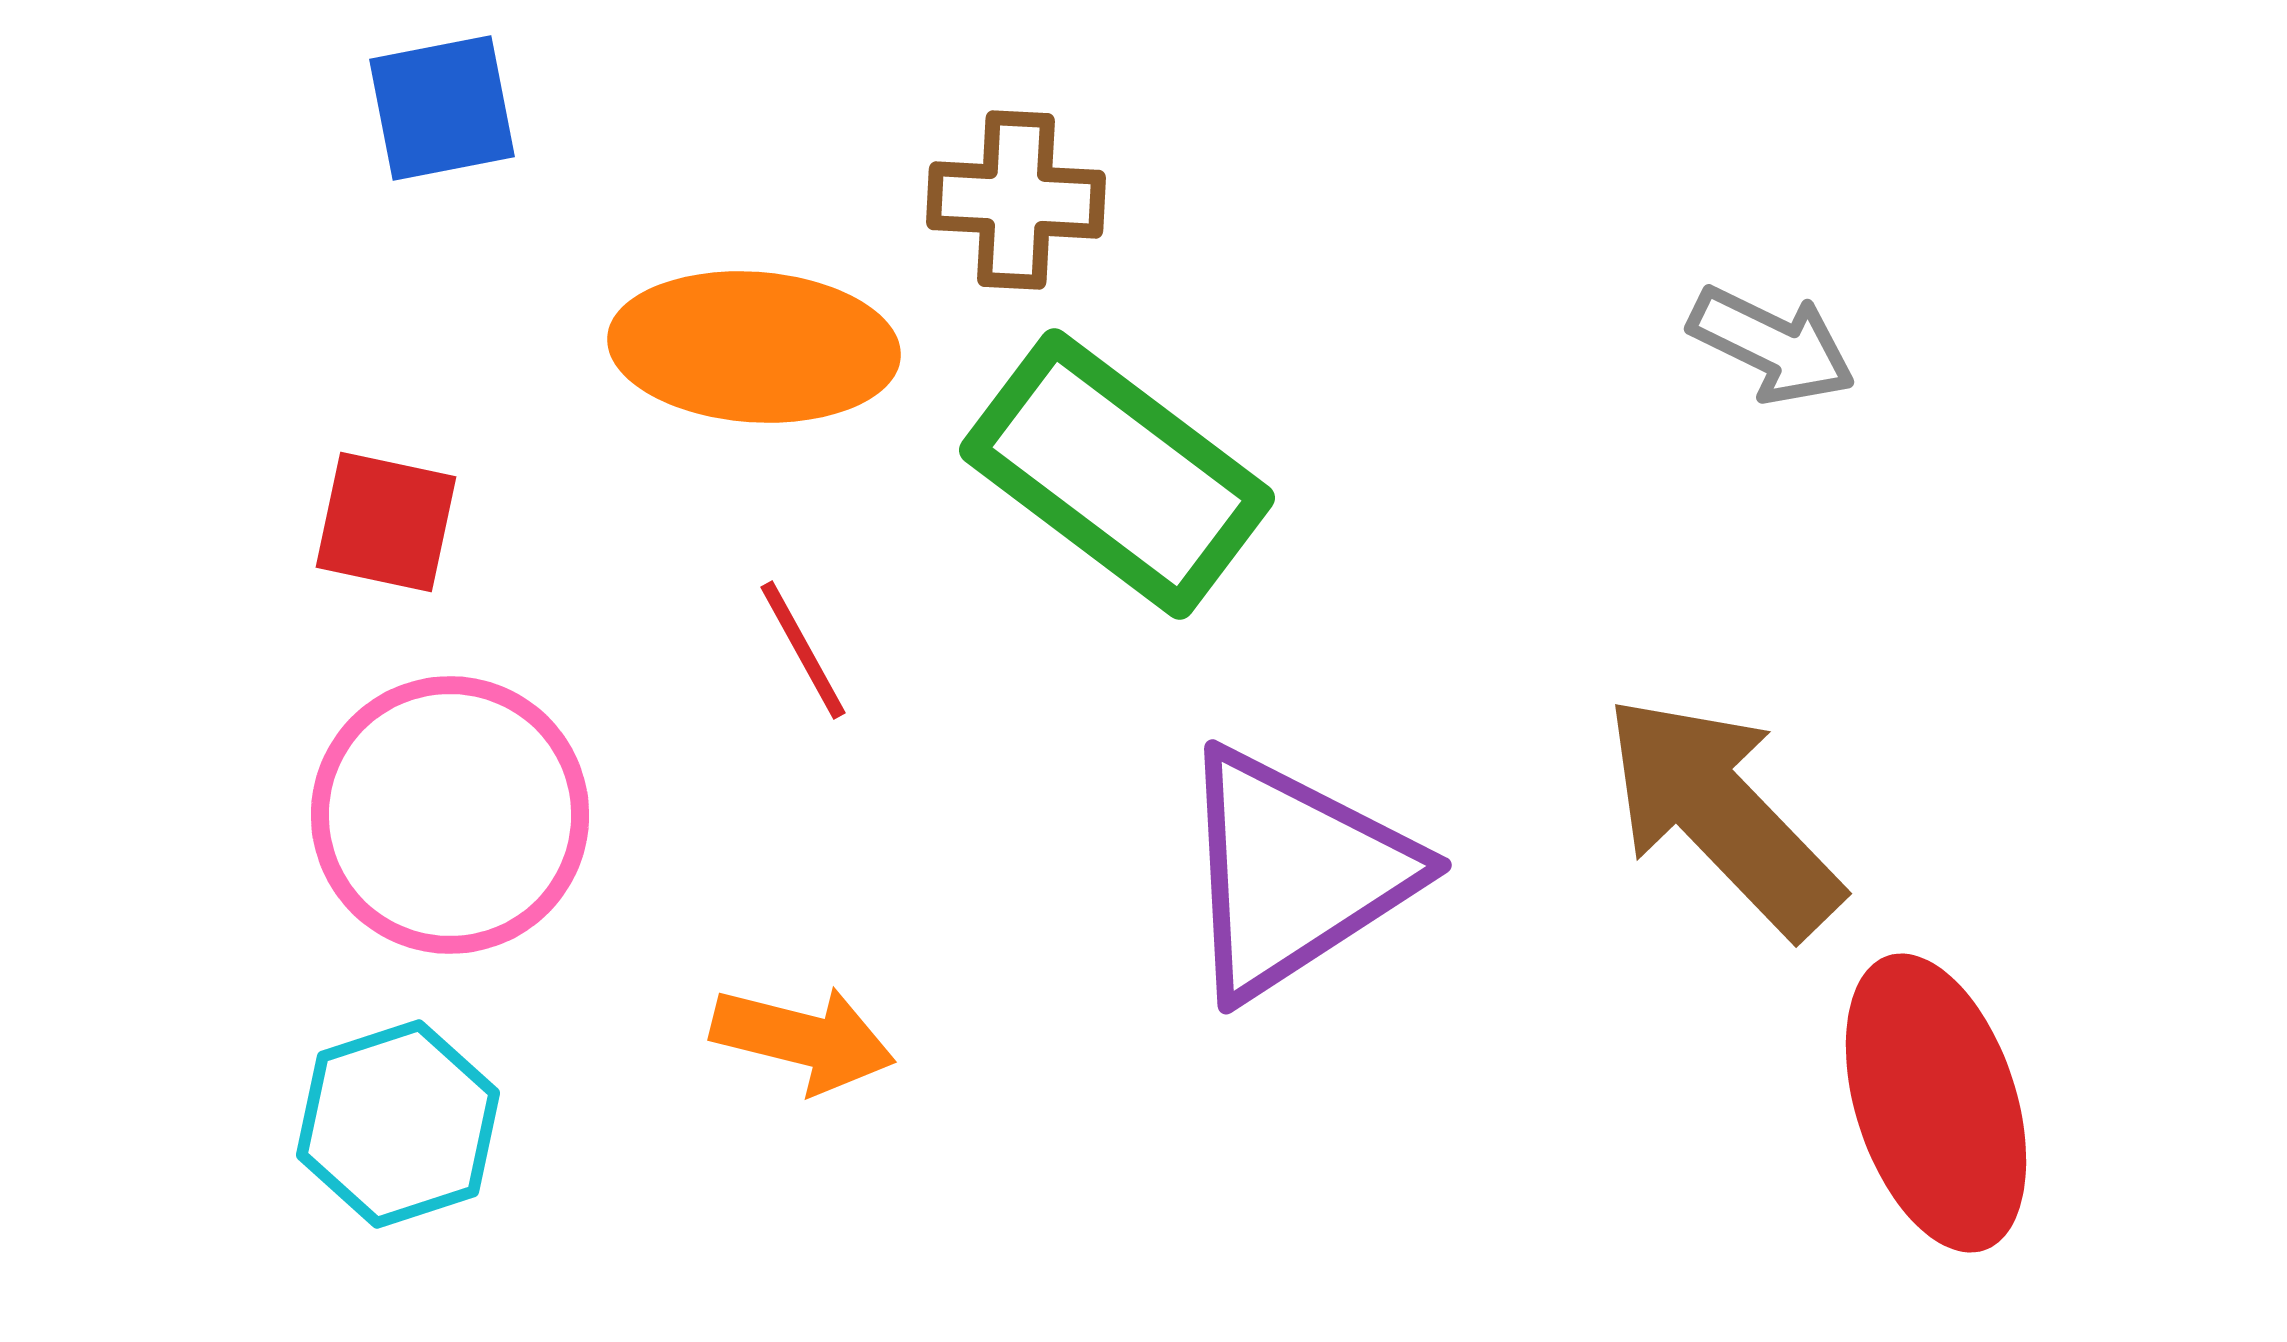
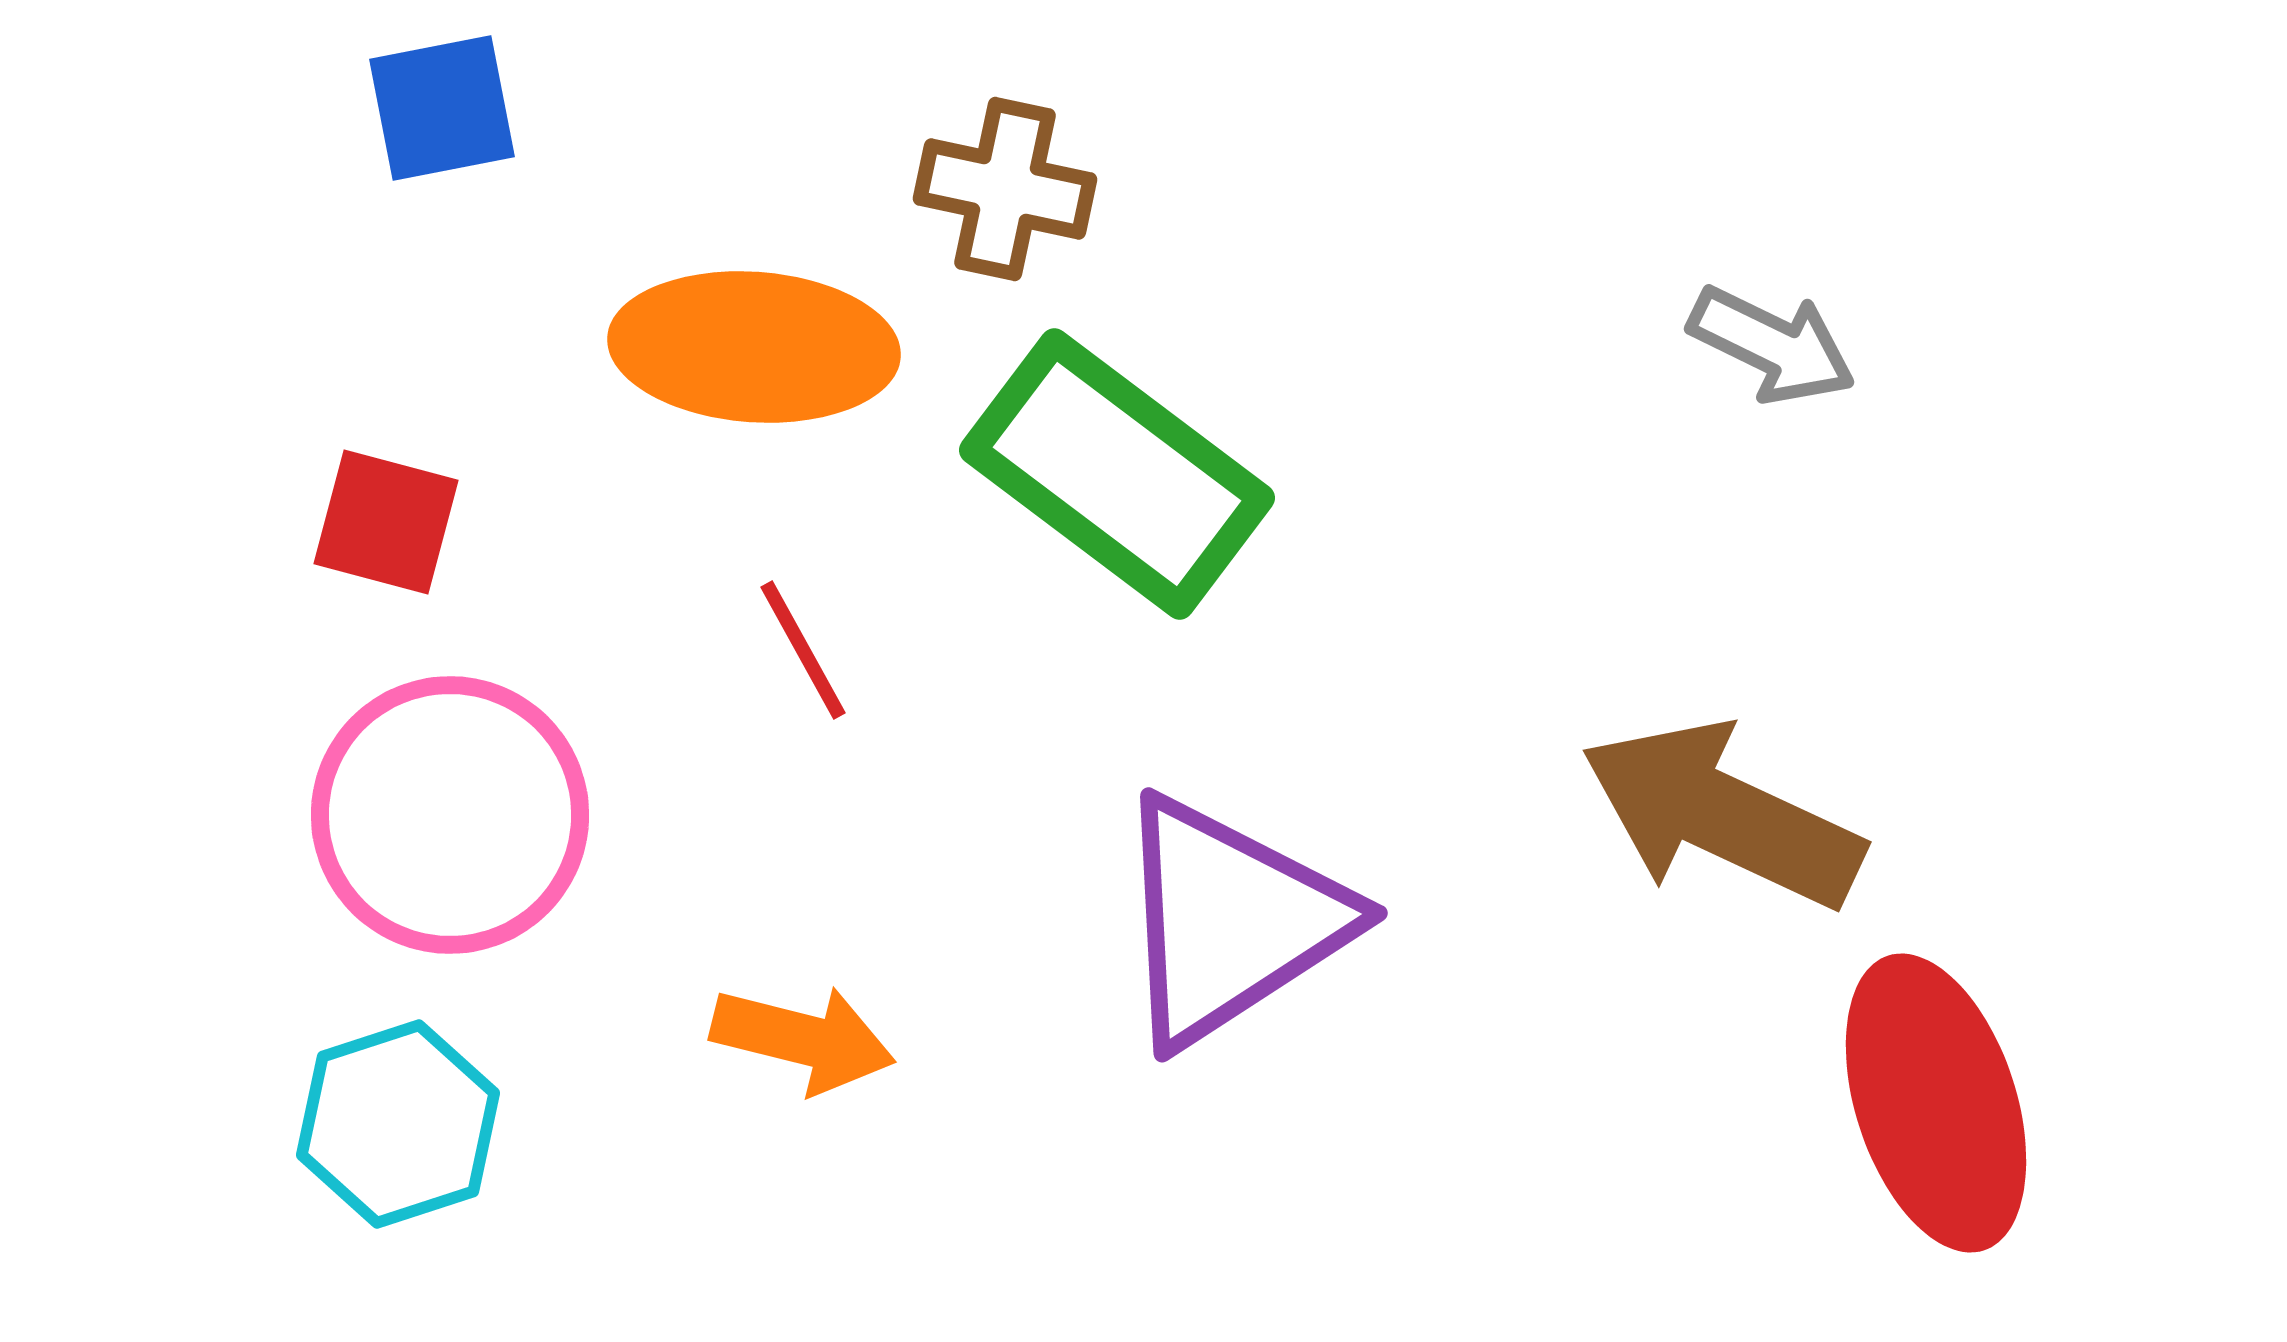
brown cross: moved 11 px left, 11 px up; rotated 9 degrees clockwise
red square: rotated 3 degrees clockwise
brown arrow: rotated 21 degrees counterclockwise
purple triangle: moved 64 px left, 48 px down
